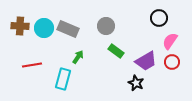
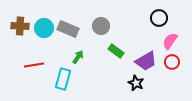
gray circle: moved 5 px left
red line: moved 2 px right
